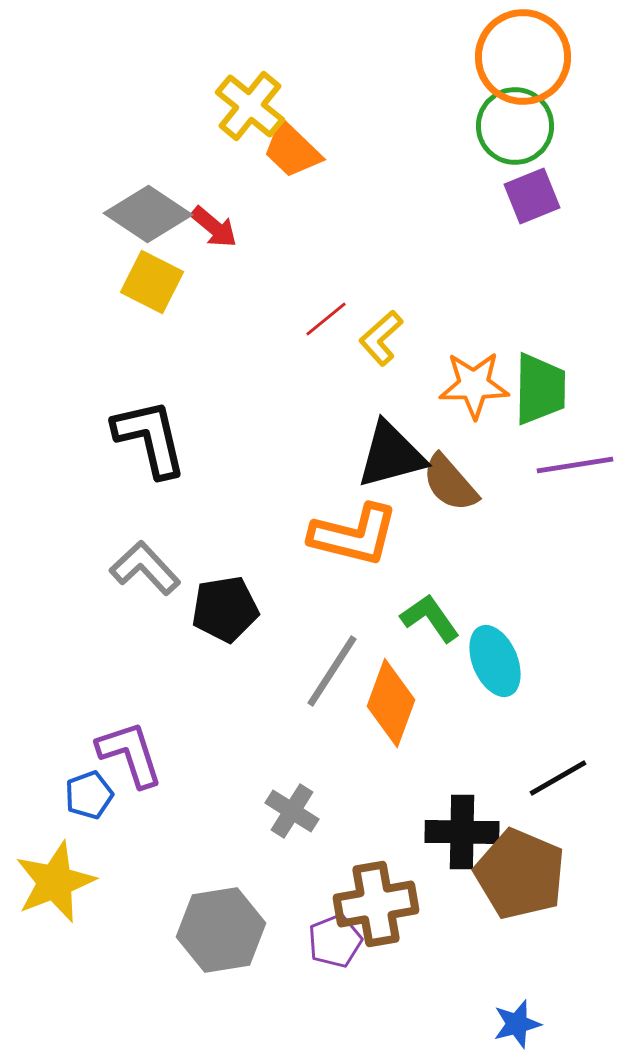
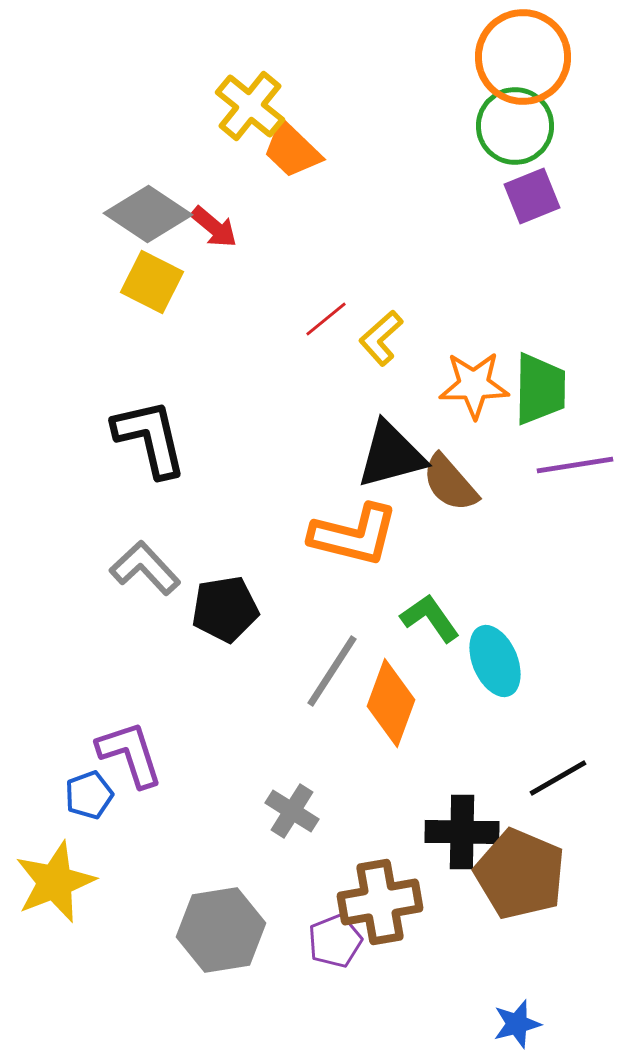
brown cross: moved 4 px right, 2 px up
